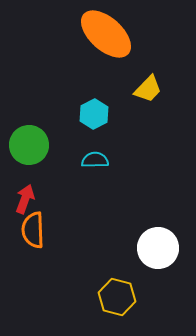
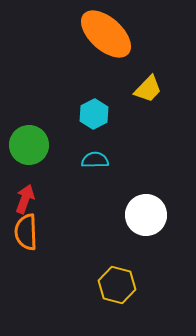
orange semicircle: moved 7 px left, 2 px down
white circle: moved 12 px left, 33 px up
yellow hexagon: moved 12 px up
